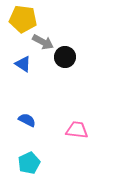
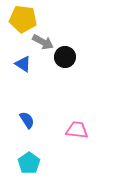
blue semicircle: rotated 30 degrees clockwise
cyan pentagon: rotated 10 degrees counterclockwise
